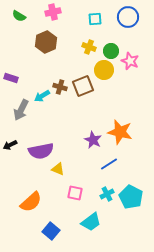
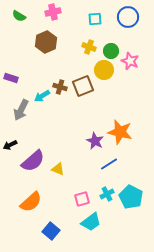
purple star: moved 2 px right, 1 px down
purple semicircle: moved 8 px left, 10 px down; rotated 30 degrees counterclockwise
pink square: moved 7 px right, 6 px down; rotated 28 degrees counterclockwise
